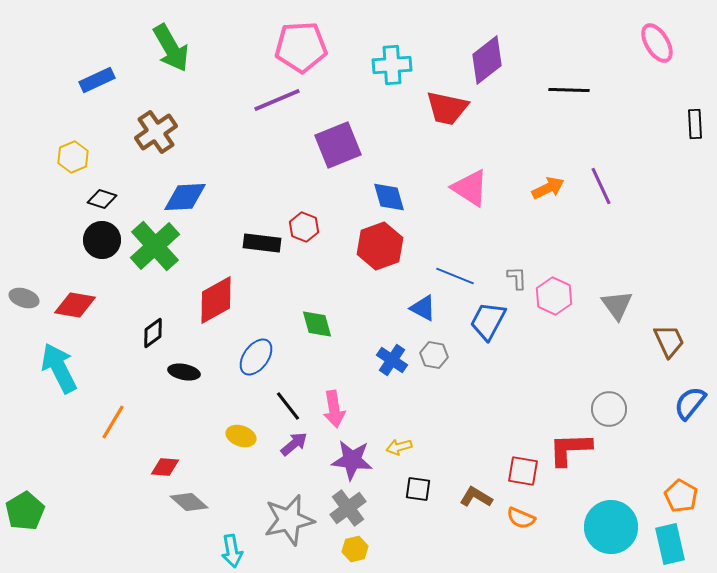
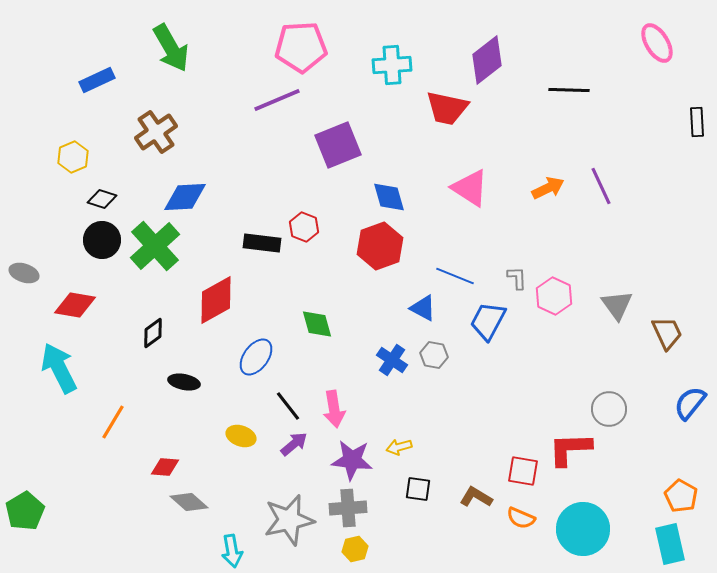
black rectangle at (695, 124): moved 2 px right, 2 px up
gray ellipse at (24, 298): moved 25 px up
brown trapezoid at (669, 341): moved 2 px left, 8 px up
black ellipse at (184, 372): moved 10 px down
gray cross at (348, 508): rotated 33 degrees clockwise
cyan circle at (611, 527): moved 28 px left, 2 px down
